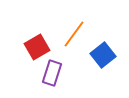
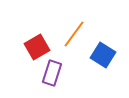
blue square: rotated 20 degrees counterclockwise
